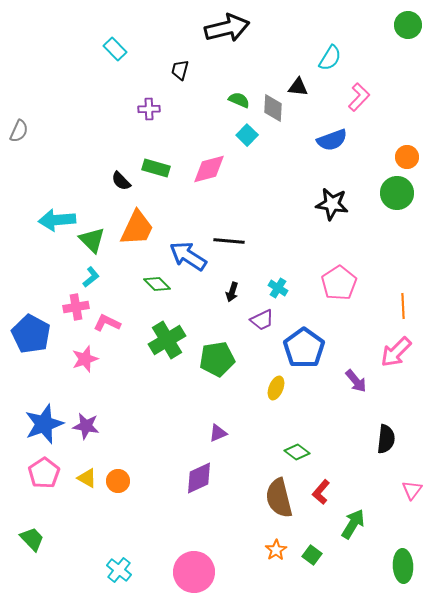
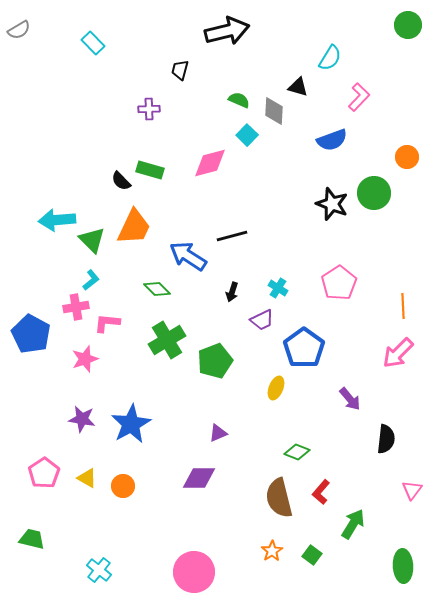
black arrow at (227, 28): moved 3 px down
cyan rectangle at (115, 49): moved 22 px left, 6 px up
black triangle at (298, 87): rotated 10 degrees clockwise
gray diamond at (273, 108): moved 1 px right, 3 px down
gray semicircle at (19, 131): moved 101 px up; rotated 35 degrees clockwise
green rectangle at (156, 168): moved 6 px left, 2 px down
pink diamond at (209, 169): moved 1 px right, 6 px up
green circle at (397, 193): moved 23 px left
black star at (332, 204): rotated 12 degrees clockwise
orange trapezoid at (137, 228): moved 3 px left, 1 px up
black line at (229, 241): moved 3 px right, 5 px up; rotated 20 degrees counterclockwise
cyan L-shape at (91, 277): moved 3 px down
green diamond at (157, 284): moved 5 px down
pink L-shape at (107, 323): rotated 20 degrees counterclockwise
pink arrow at (396, 352): moved 2 px right, 1 px down
green pentagon at (217, 359): moved 2 px left, 2 px down; rotated 12 degrees counterclockwise
purple arrow at (356, 381): moved 6 px left, 18 px down
blue star at (44, 424): moved 87 px right; rotated 9 degrees counterclockwise
purple star at (86, 426): moved 4 px left, 7 px up
green diamond at (297, 452): rotated 15 degrees counterclockwise
purple diamond at (199, 478): rotated 24 degrees clockwise
orange circle at (118, 481): moved 5 px right, 5 px down
green trapezoid at (32, 539): rotated 32 degrees counterclockwise
orange star at (276, 550): moved 4 px left, 1 px down
cyan cross at (119, 570): moved 20 px left
